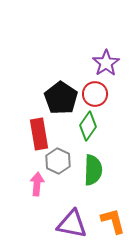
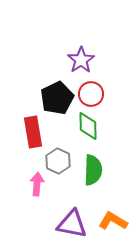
purple star: moved 25 px left, 3 px up
red circle: moved 4 px left
black pentagon: moved 4 px left; rotated 12 degrees clockwise
green diamond: rotated 36 degrees counterclockwise
red rectangle: moved 6 px left, 2 px up
orange L-shape: rotated 44 degrees counterclockwise
